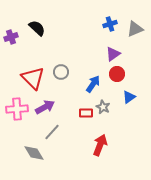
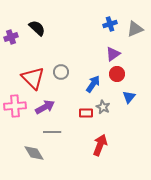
blue triangle: rotated 16 degrees counterclockwise
pink cross: moved 2 px left, 3 px up
gray line: rotated 48 degrees clockwise
